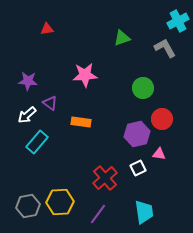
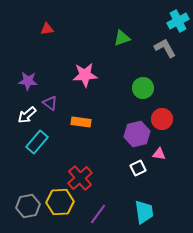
red cross: moved 25 px left
